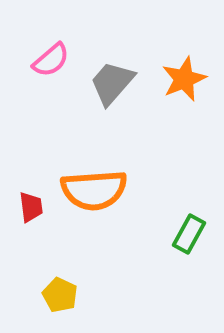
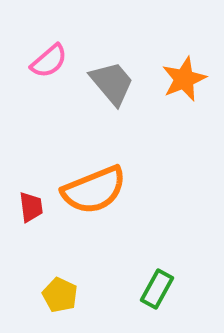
pink semicircle: moved 2 px left, 1 px down
gray trapezoid: rotated 99 degrees clockwise
orange semicircle: rotated 18 degrees counterclockwise
green rectangle: moved 32 px left, 55 px down
